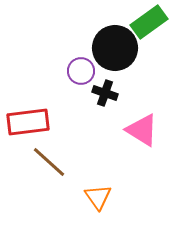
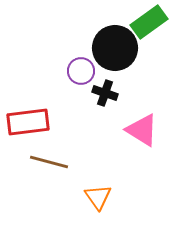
brown line: rotated 27 degrees counterclockwise
